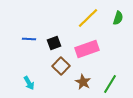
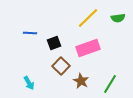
green semicircle: rotated 64 degrees clockwise
blue line: moved 1 px right, 6 px up
pink rectangle: moved 1 px right, 1 px up
brown star: moved 2 px left, 1 px up
